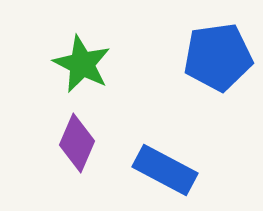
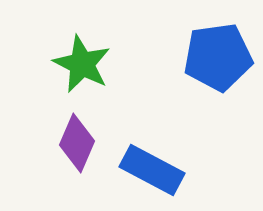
blue rectangle: moved 13 px left
